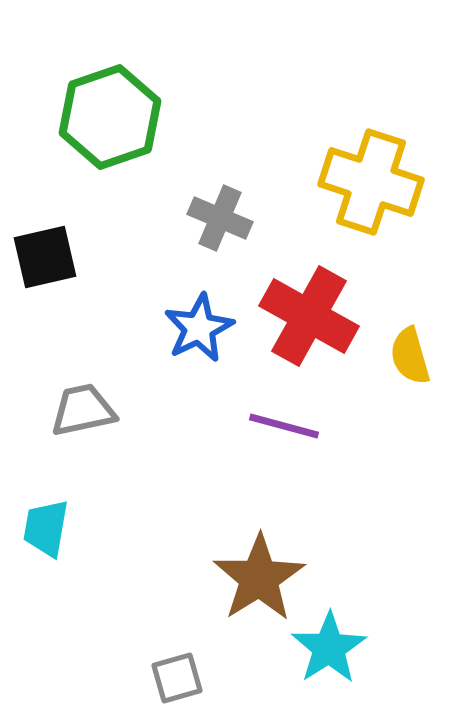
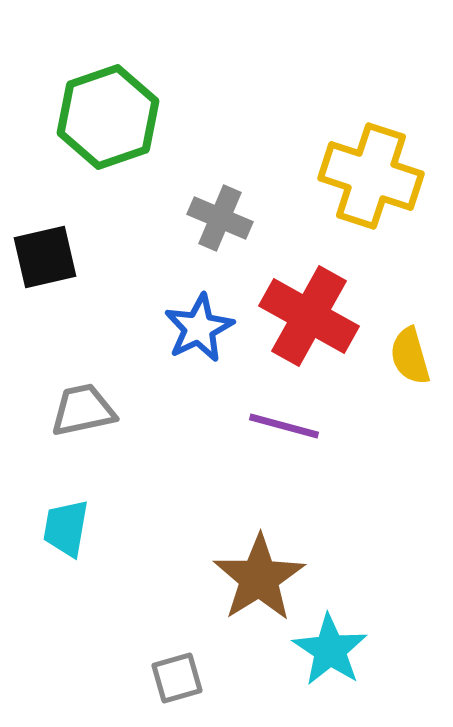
green hexagon: moved 2 px left
yellow cross: moved 6 px up
cyan trapezoid: moved 20 px right
cyan star: moved 1 px right, 2 px down; rotated 6 degrees counterclockwise
